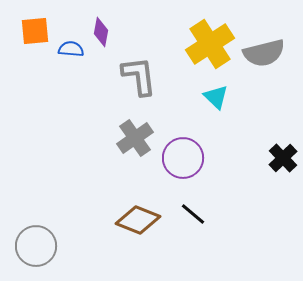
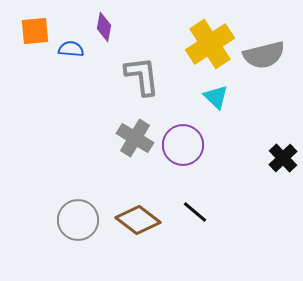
purple diamond: moved 3 px right, 5 px up
gray semicircle: moved 2 px down
gray L-shape: moved 3 px right
gray cross: rotated 24 degrees counterclockwise
purple circle: moved 13 px up
black line: moved 2 px right, 2 px up
brown diamond: rotated 15 degrees clockwise
gray circle: moved 42 px right, 26 px up
